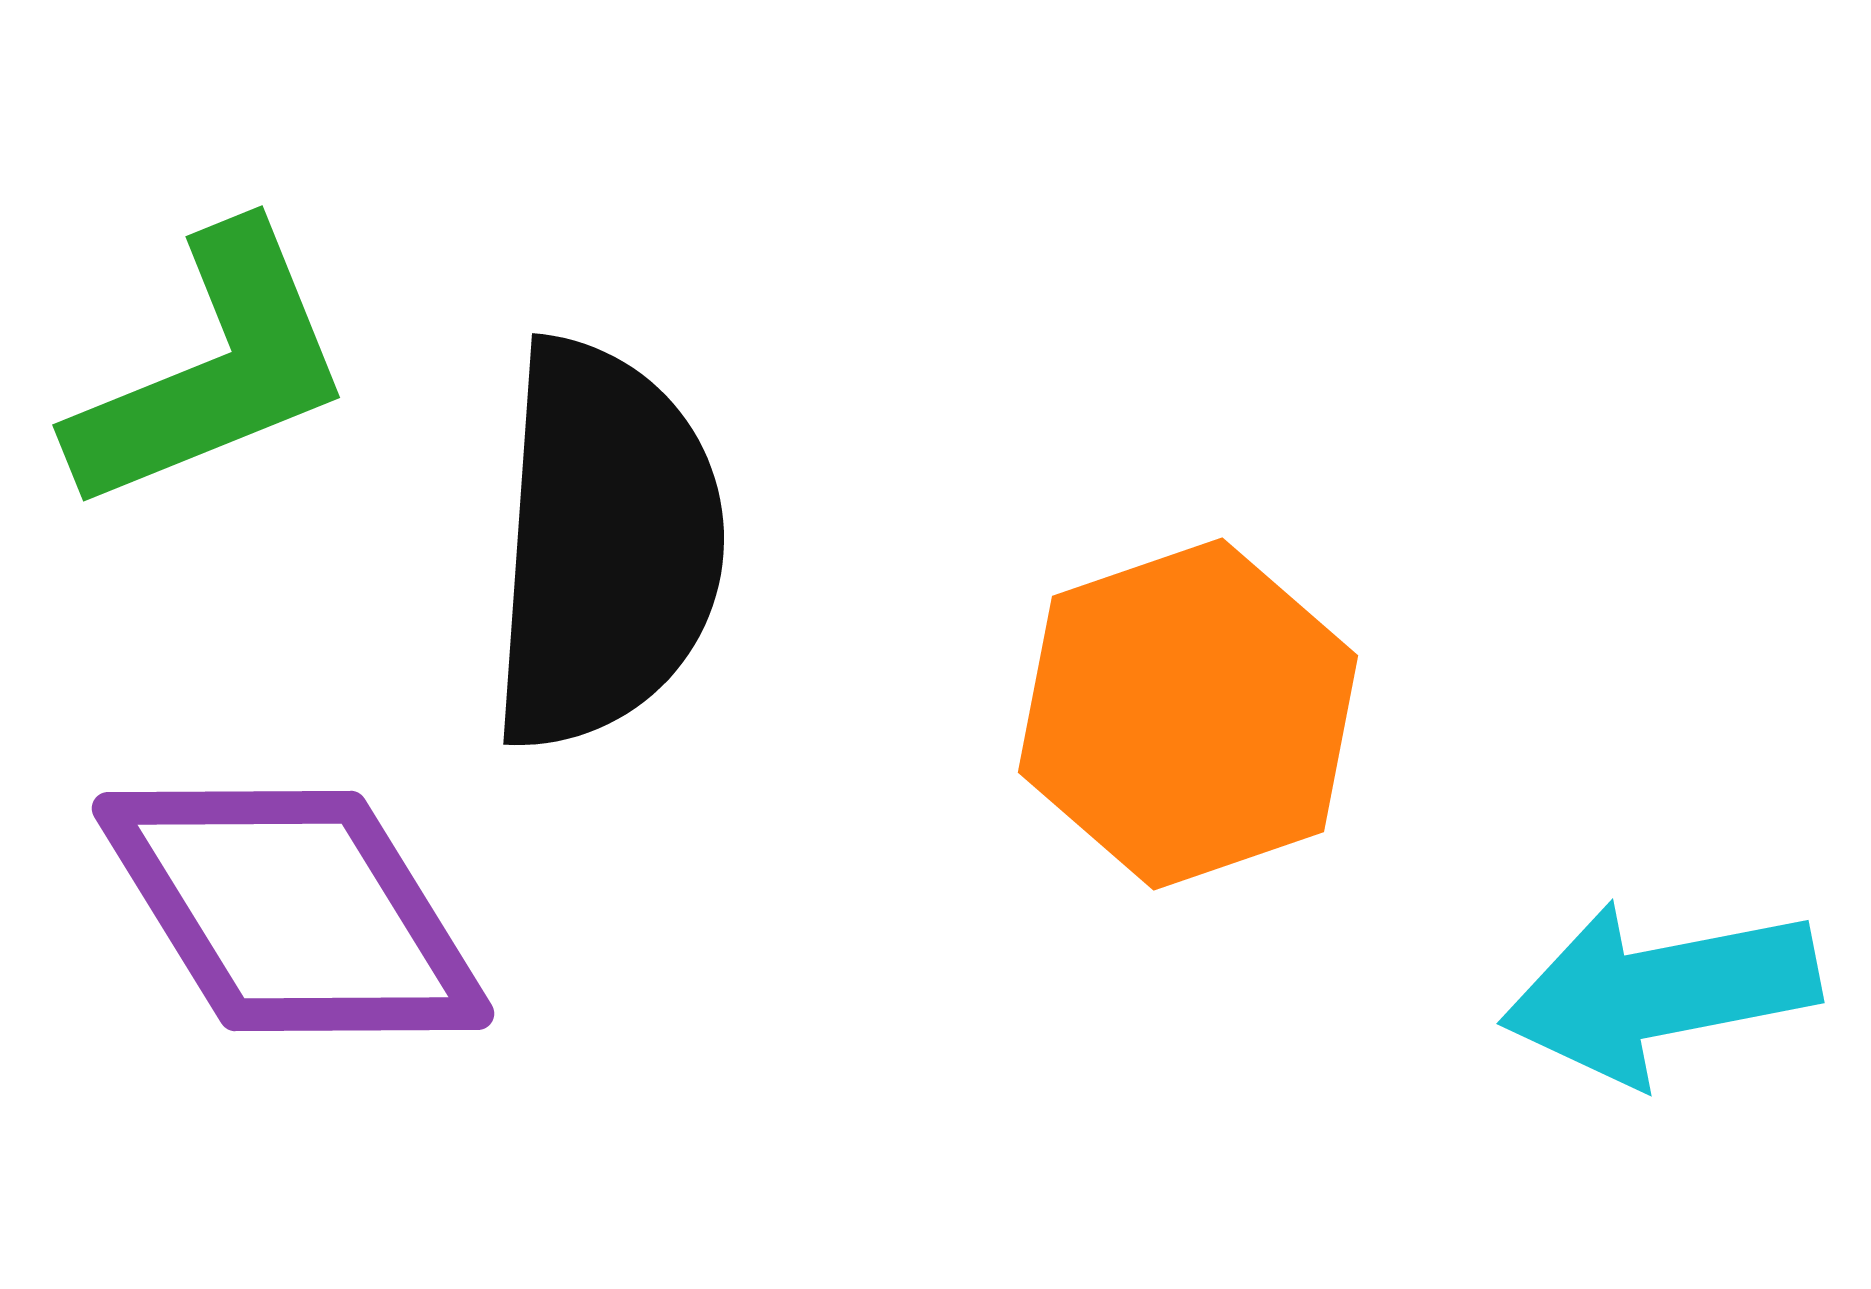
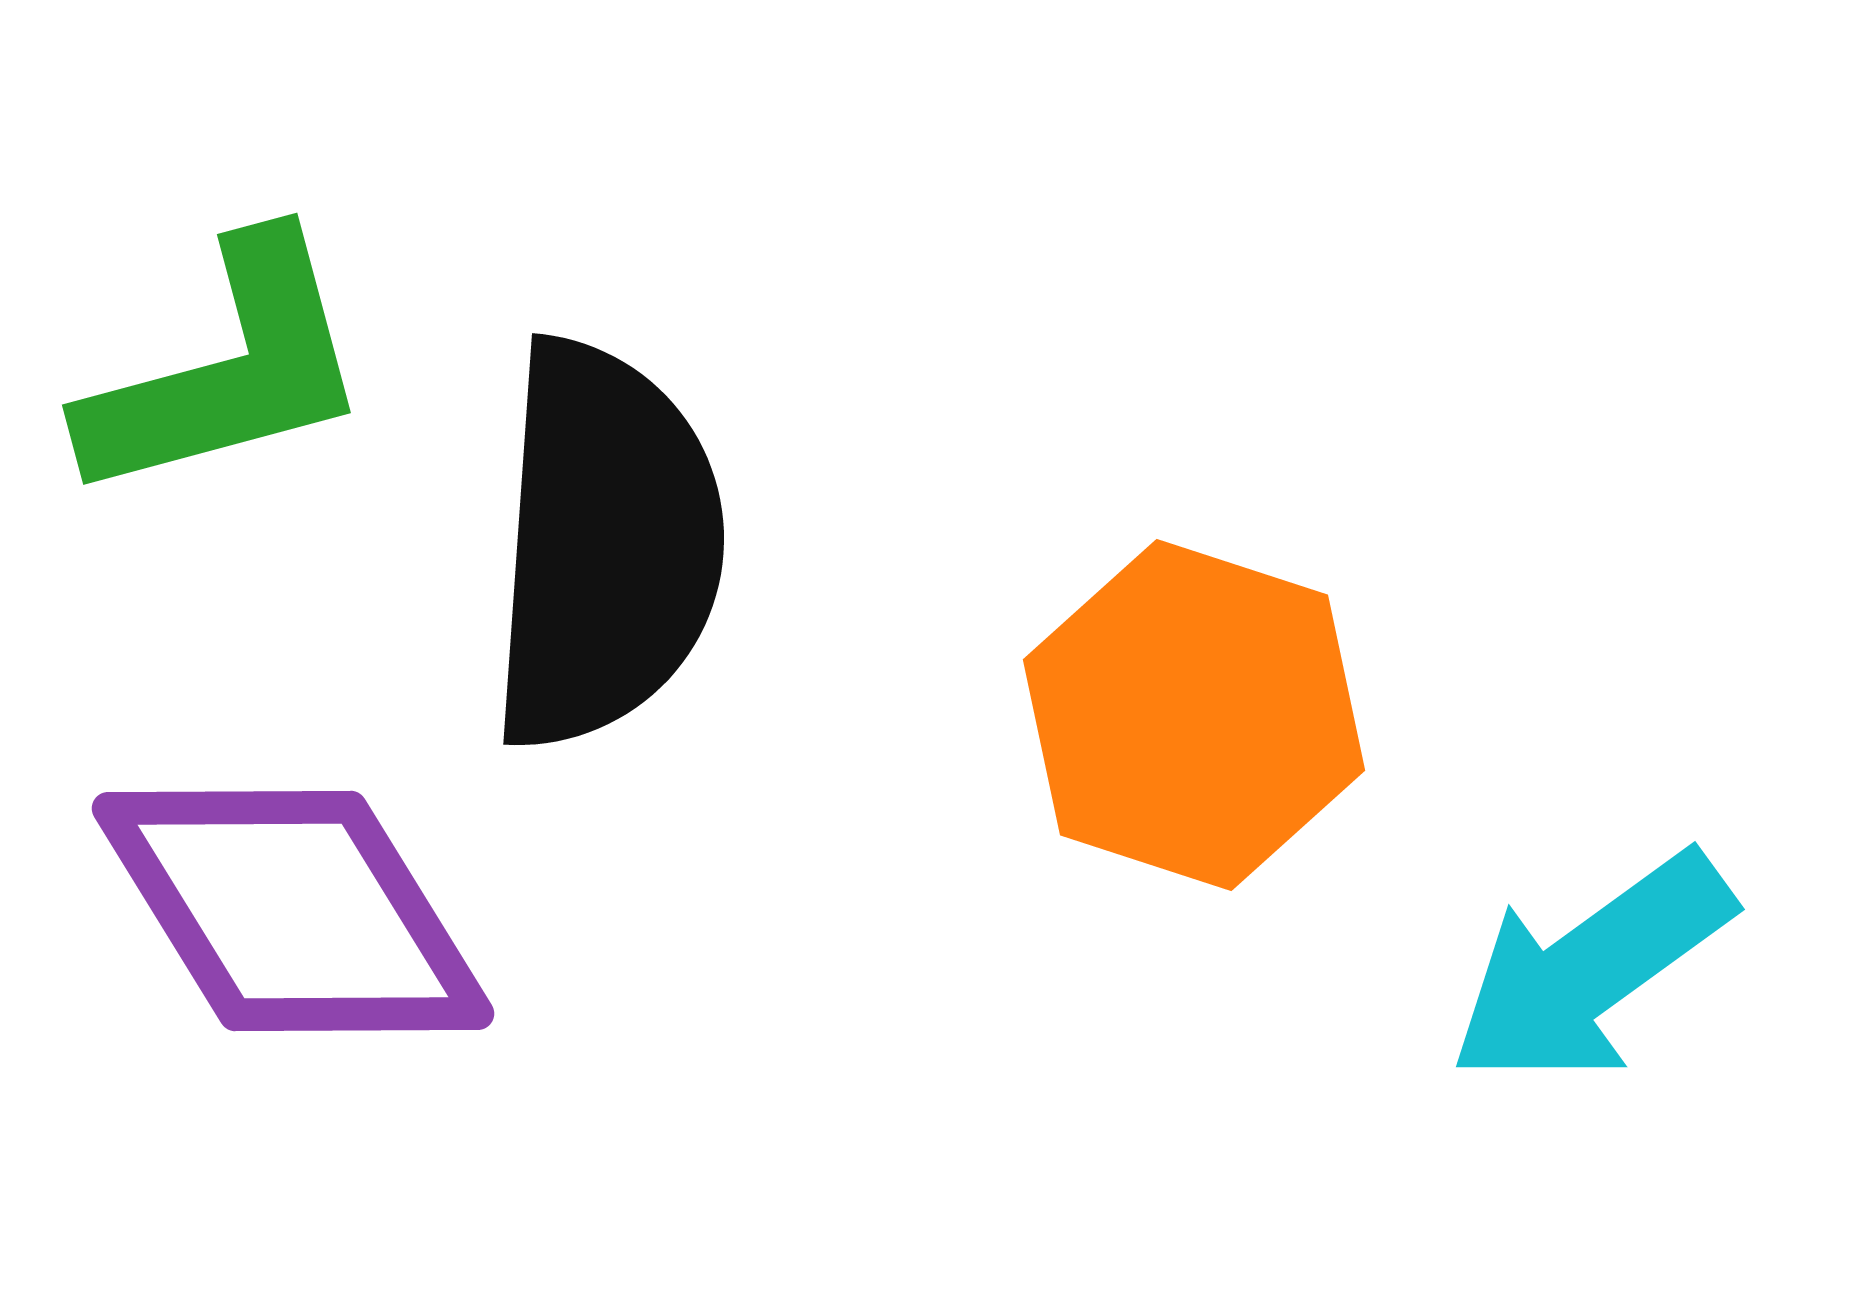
green L-shape: moved 15 px right; rotated 7 degrees clockwise
orange hexagon: moved 6 px right, 1 px down; rotated 23 degrees counterclockwise
cyan arrow: moved 69 px left, 23 px up; rotated 25 degrees counterclockwise
